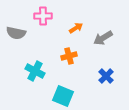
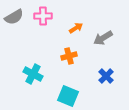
gray semicircle: moved 2 px left, 16 px up; rotated 42 degrees counterclockwise
cyan cross: moved 2 px left, 3 px down
cyan square: moved 5 px right
